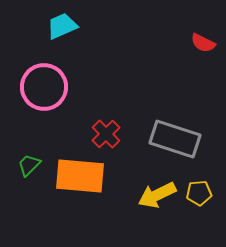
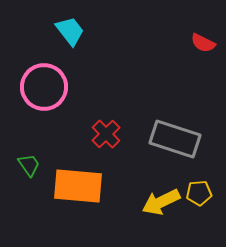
cyan trapezoid: moved 8 px right, 5 px down; rotated 76 degrees clockwise
green trapezoid: rotated 100 degrees clockwise
orange rectangle: moved 2 px left, 10 px down
yellow arrow: moved 4 px right, 7 px down
